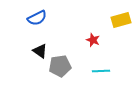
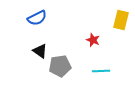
yellow rectangle: rotated 60 degrees counterclockwise
